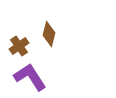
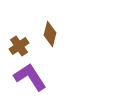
brown diamond: moved 1 px right
